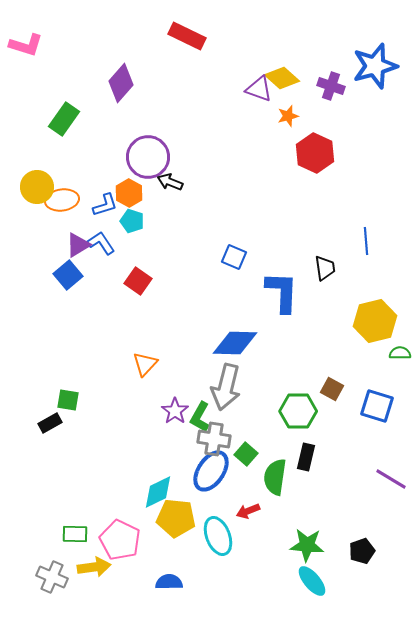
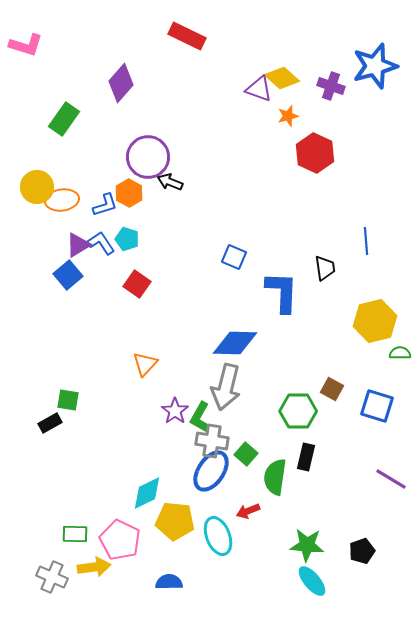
cyan pentagon at (132, 221): moved 5 px left, 18 px down
red square at (138, 281): moved 1 px left, 3 px down
gray cross at (214, 439): moved 2 px left, 2 px down
cyan diamond at (158, 492): moved 11 px left, 1 px down
yellow pentagon at (176, 518): moved 1 px left, 3 px down
